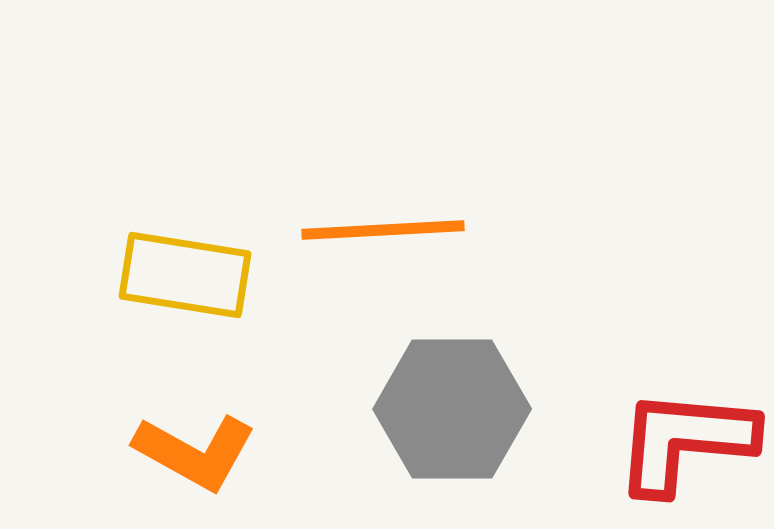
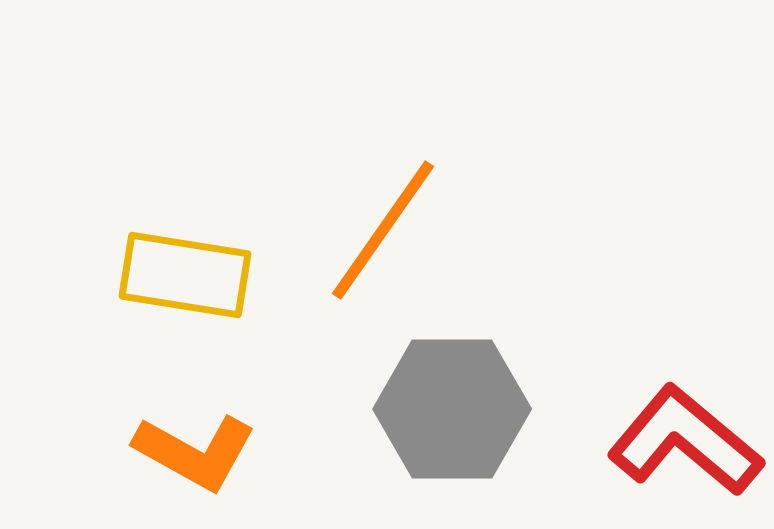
orange line: rotated 52 degrees counterclockwise
red L-shape: rotated 35 degrees clockwise
